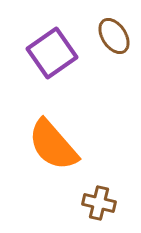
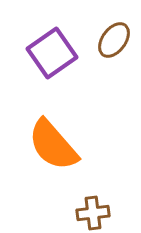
brown ellipse: moved 4 px down; rotated 69 degrees clockwise
brown cross: moved 6 px left, 10 px down; rotated 20 degrees counterclockwise
